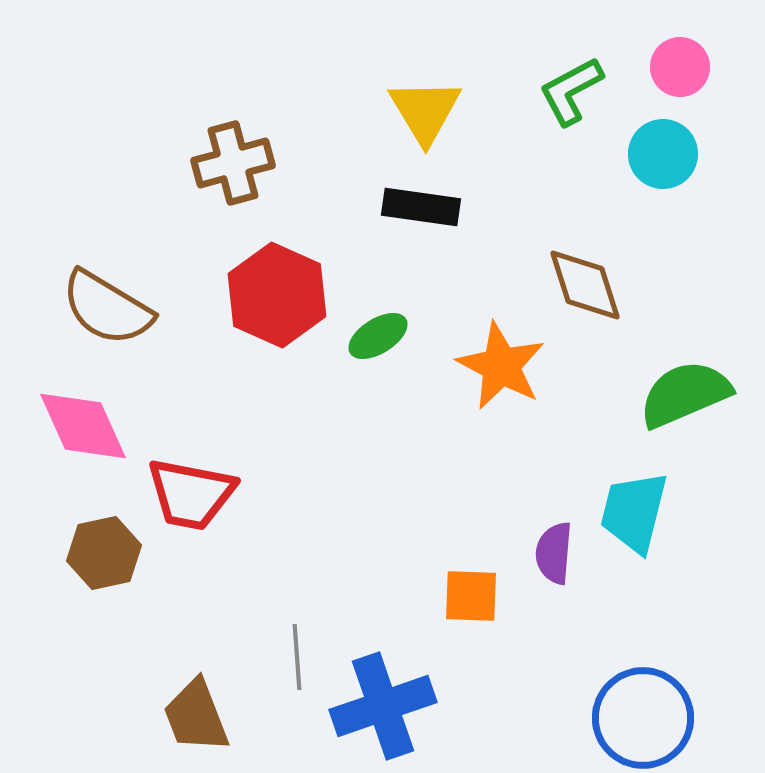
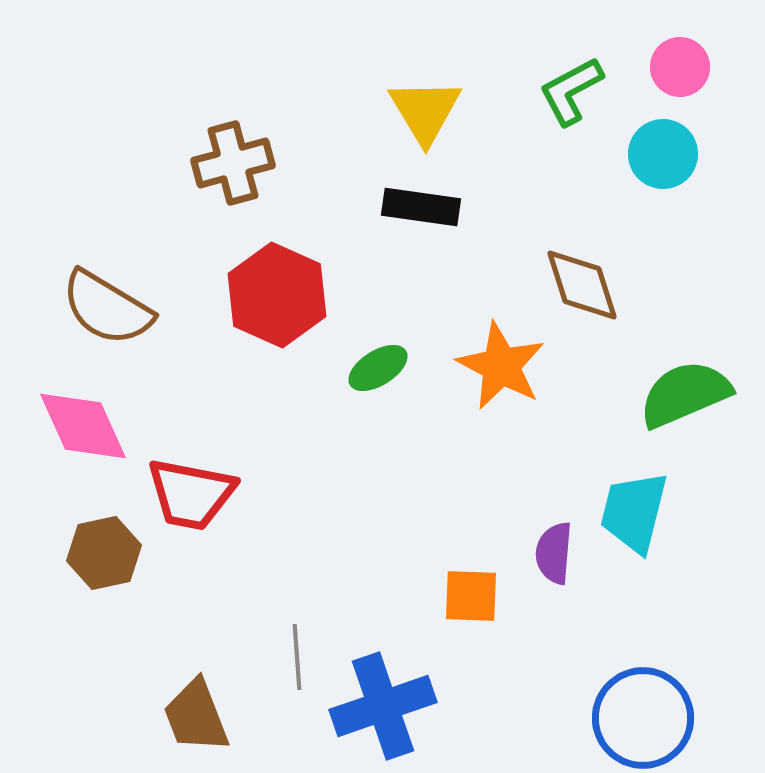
brown diamond: moved 3 px left
green ellipse: moved 32 px down
